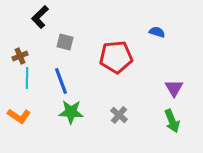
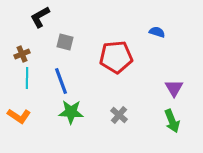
black L-shape: rotated 15 degrees clockwise
brown cross: moved 2 px right, 2 px up
